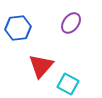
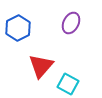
purple ellipse: rotated 10 degrees counterclockwise
blue hexagon: rotated 20 degrees counterclockwise
